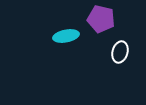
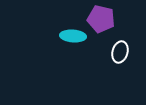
cyan ellipse: moved 7 px right; rotated 15 degrees clockwise
